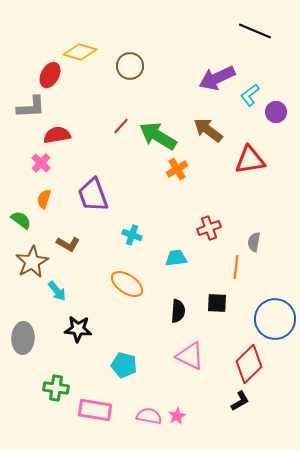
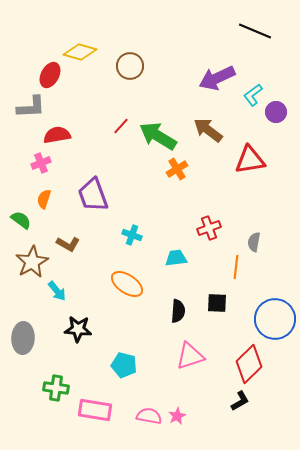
cyan L-shape: moved 3 px right
pink cross: rotated 24 degrees clockwise
pink triangle: rotated 44 degrees counterclockwise
